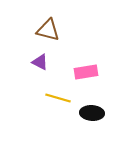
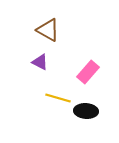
brown triangle: rotated 15 degrees clockwise
pink rectangle: moved 2 px right; rotated 40 degrees counterclockwise
black ellipse: moved 6 px left, 2 px up
